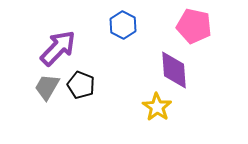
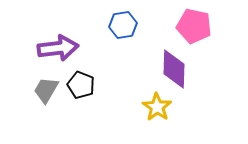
blue hexagon: rotated 24 degrees clockwise
purple arrow: rotated 39 degrees clockwise
purple diamond: moved 1 px up; rotated 6 degrees clockwise
gray trapezoid: moved 1 px left, 3 px down
